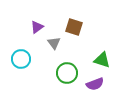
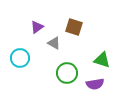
gray triangle: rotated 24 degrees counterclockwise
cyan circle: moved 1 px left, 1 px up
purple semicircle: rotated 12 degrees clockwise
